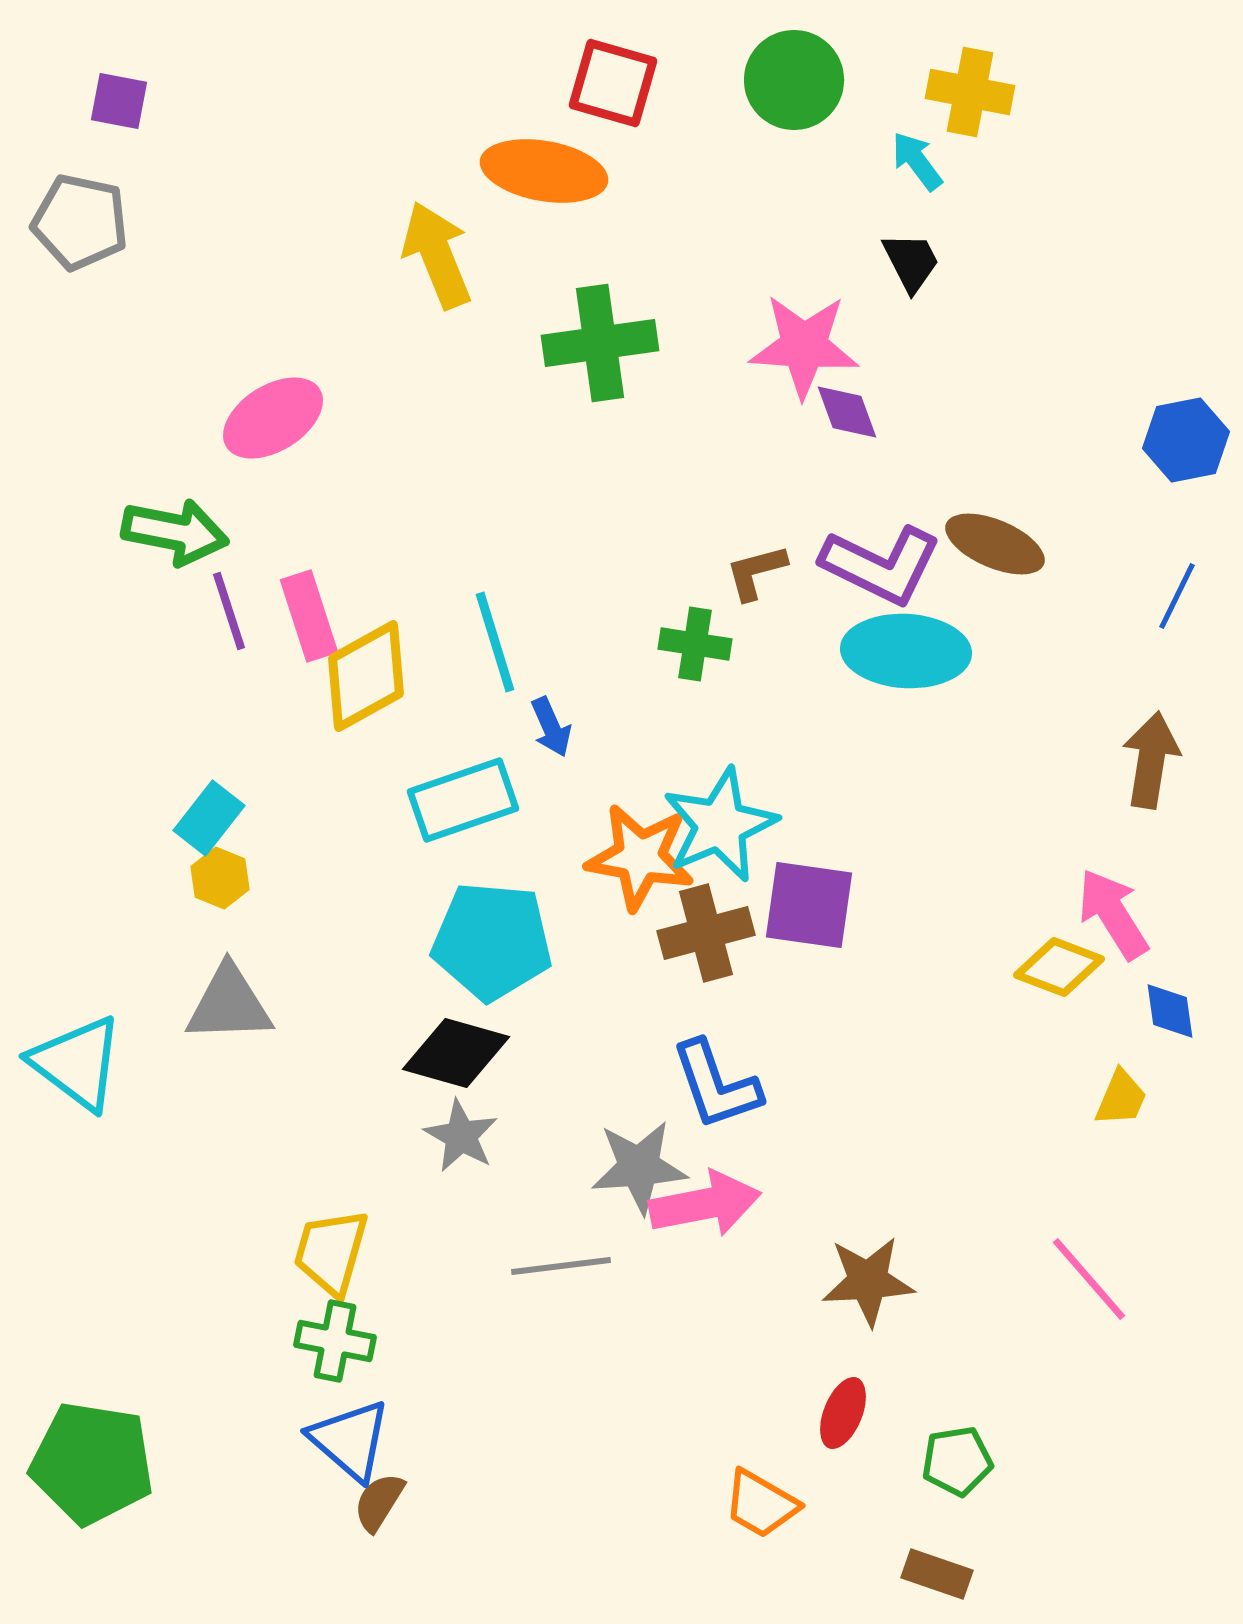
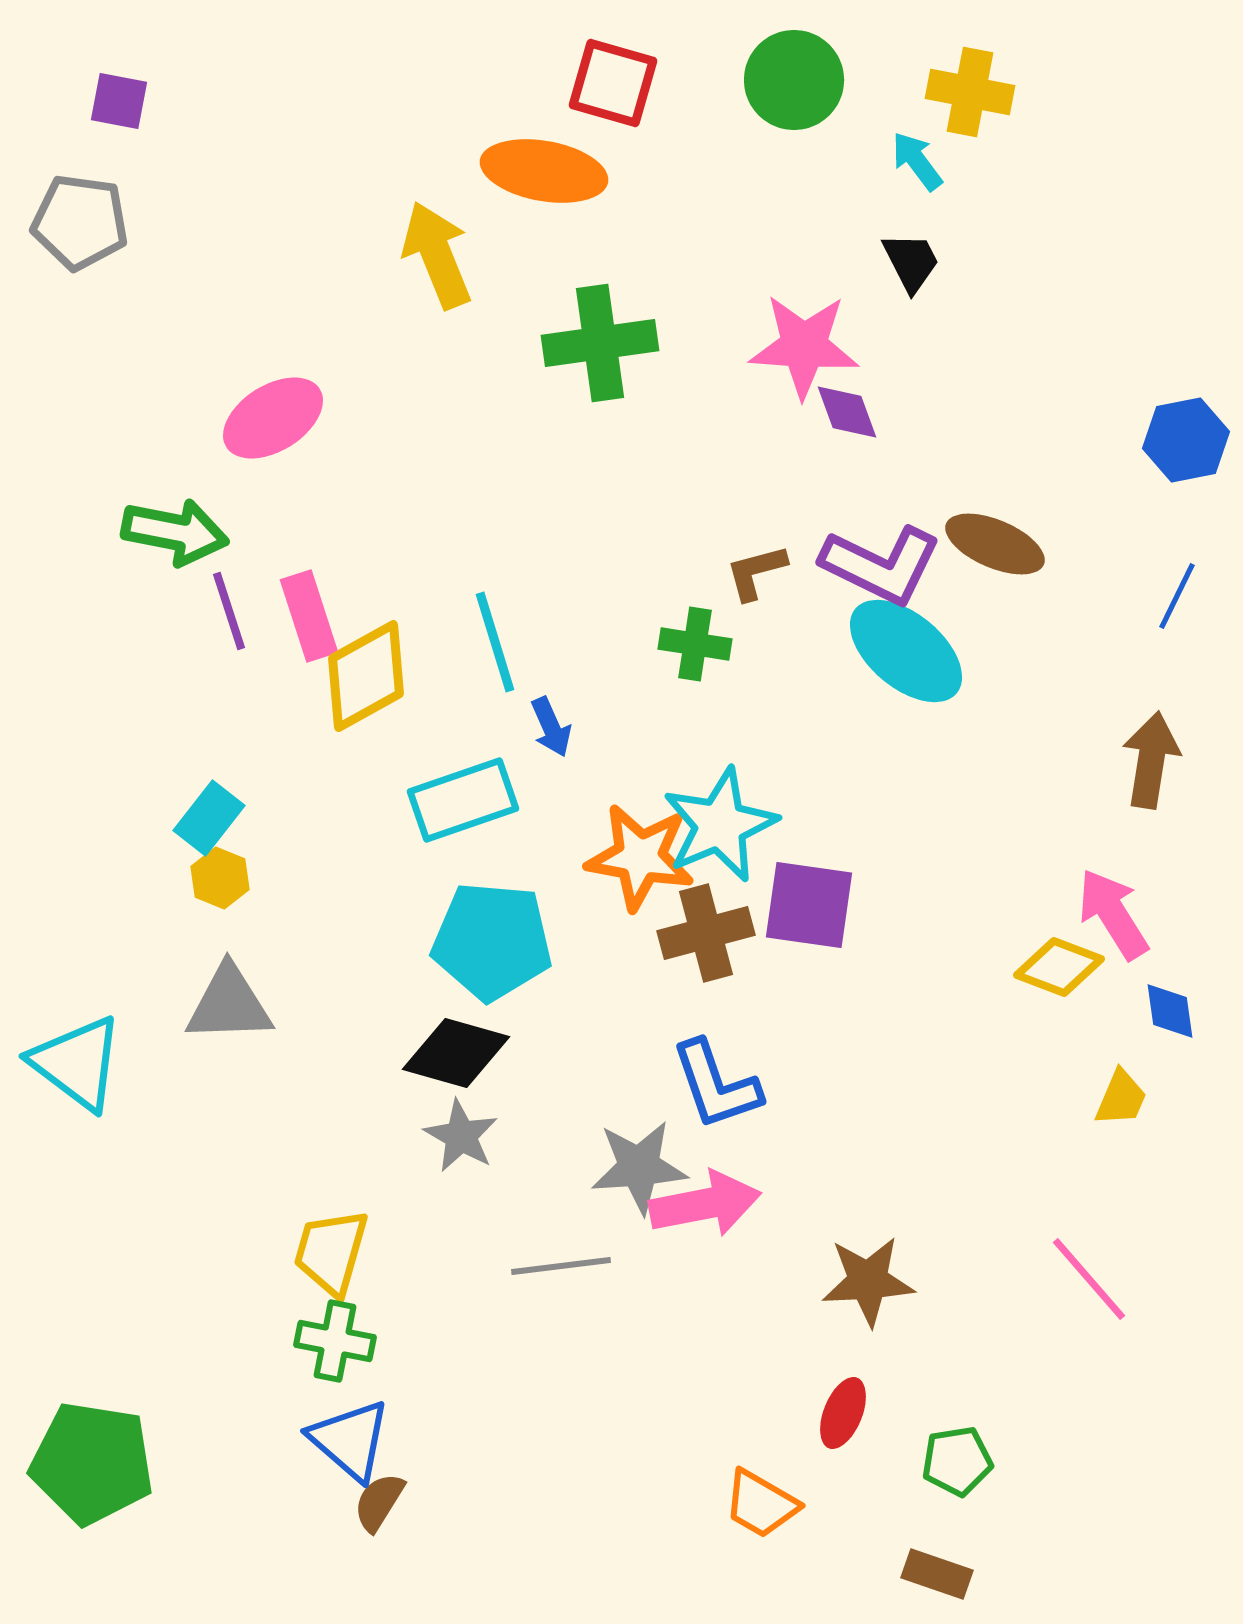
gray pentagon at (80, 222): rotated 4 degrees counterclockwise
cyan ellipse at (906, 651): rotated 37 degrees clockwise
